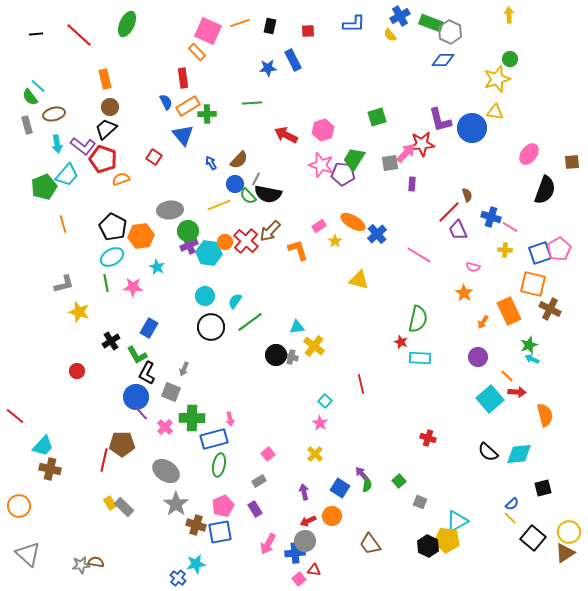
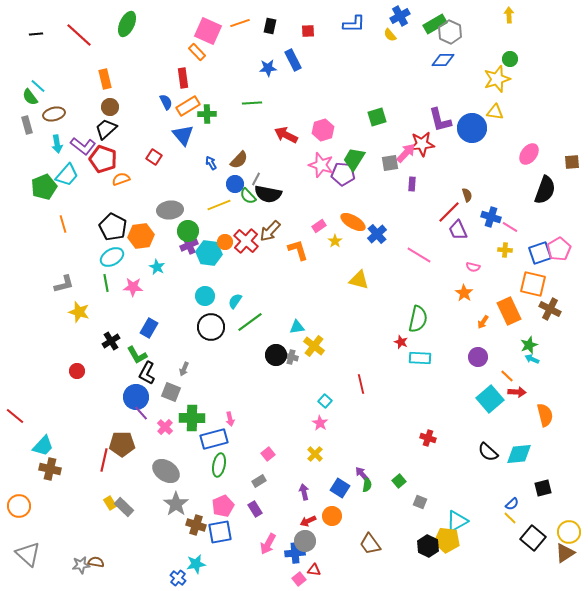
green rectangle at (431, 23): moved 4 px right, 1 px down; rotated 50 degrees counterclockwise
